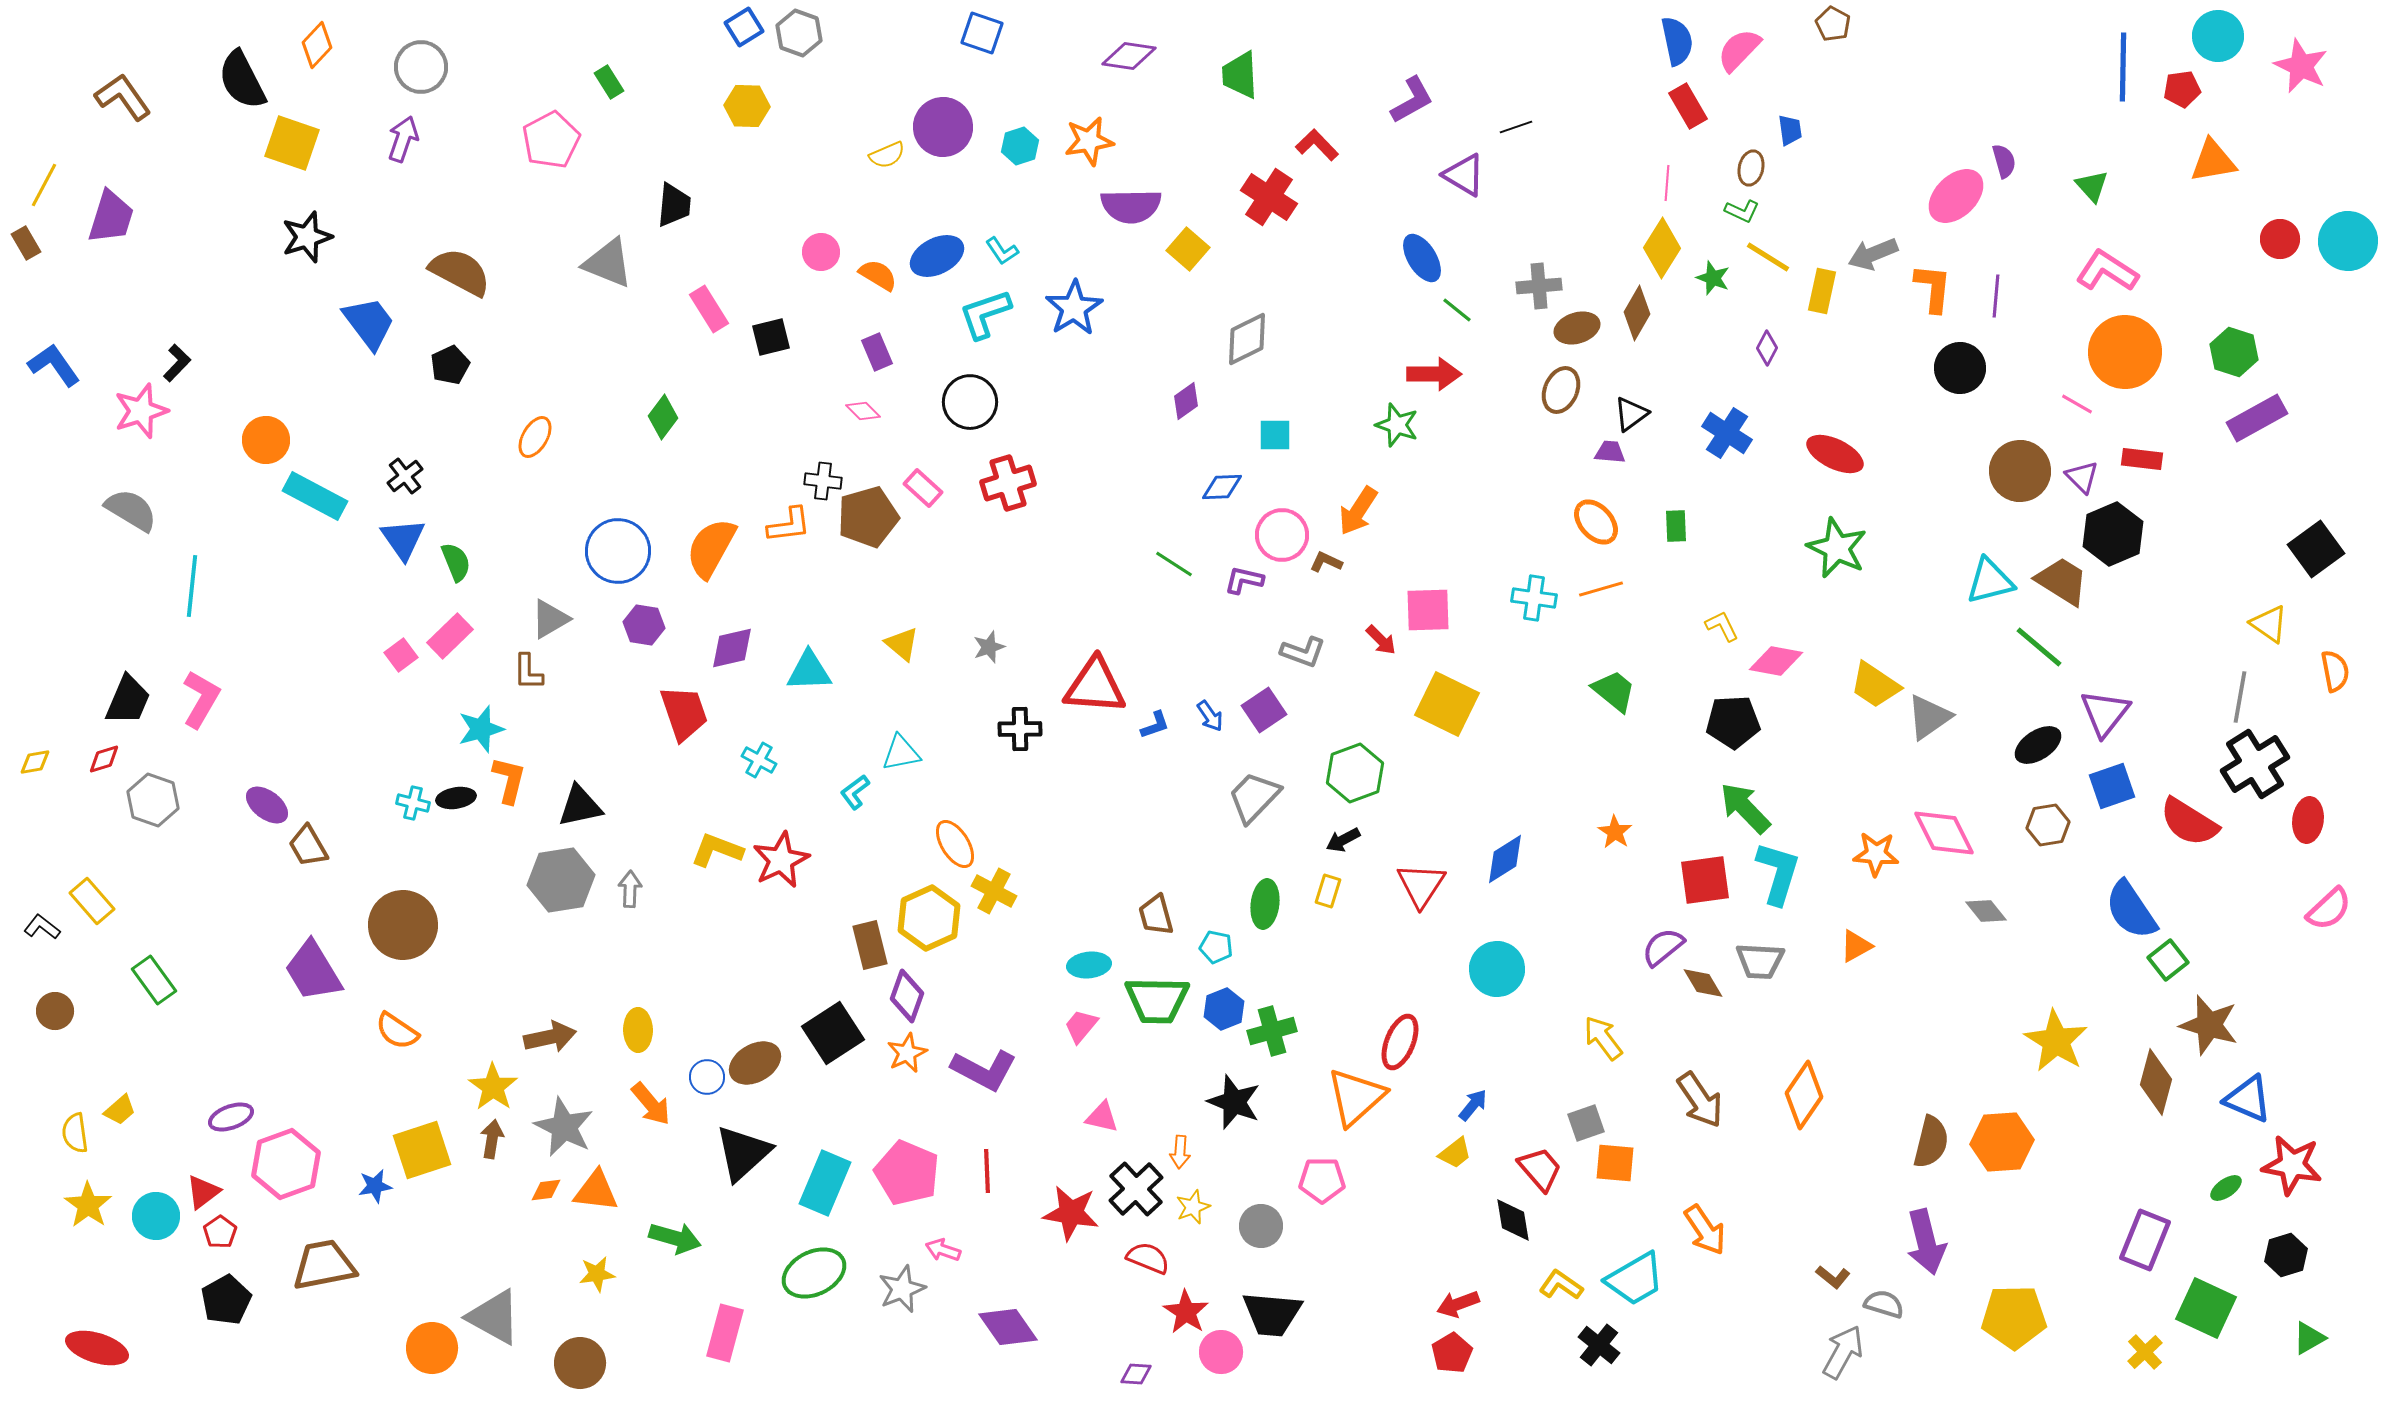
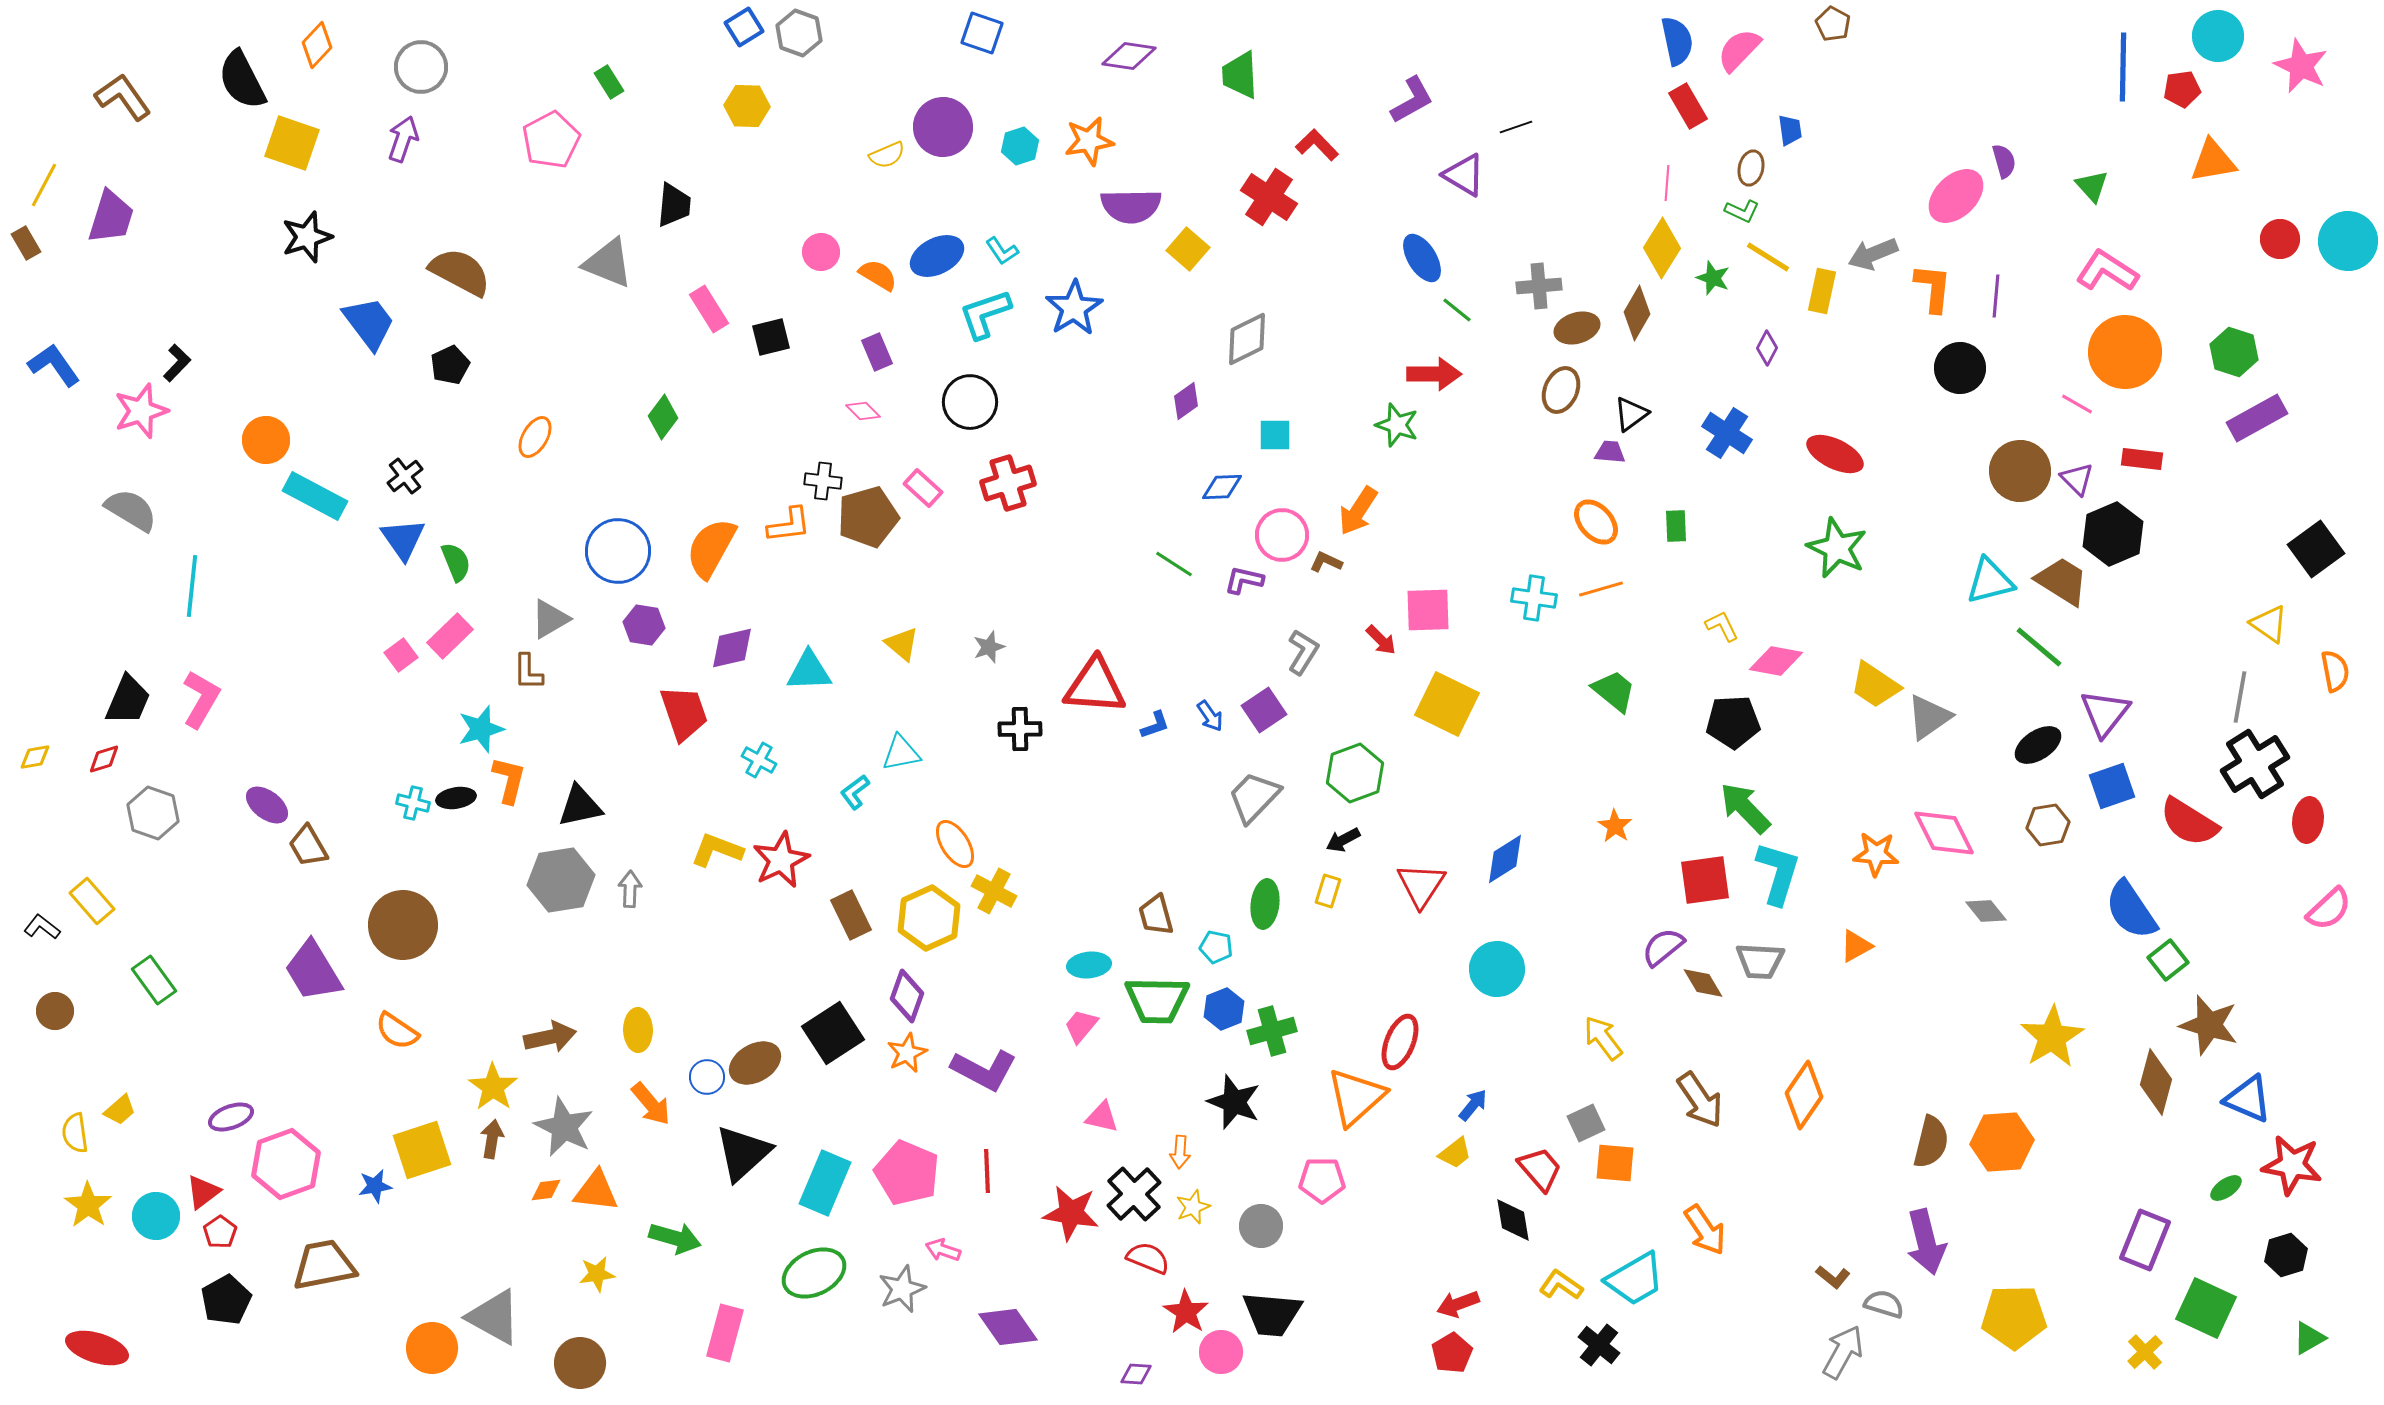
purple triangle at (2082, 477): moved 5 px left, 2 px down
gray L-shape at (1303, 652): rotated 78 degrees counterclockwise
yellow diamond at (35, 762): moved 5 px up
gray hexagon at (153, 800): moved 13 px down
orange star at (1615, 832): moved 6 px up
brown rectangle at (870, 945): moved 19 px left, 30 px up; rotated 12 degrees counterclockwise
yellow star at (2056, 1041): moved 4 px left, 4 px up; rotated 10 degrees clockwise
gray square at (1586, 1123): rotated 6 degrees counterclockwise
black cross at (1136, 1189): moved 2 px left, 5 px down
